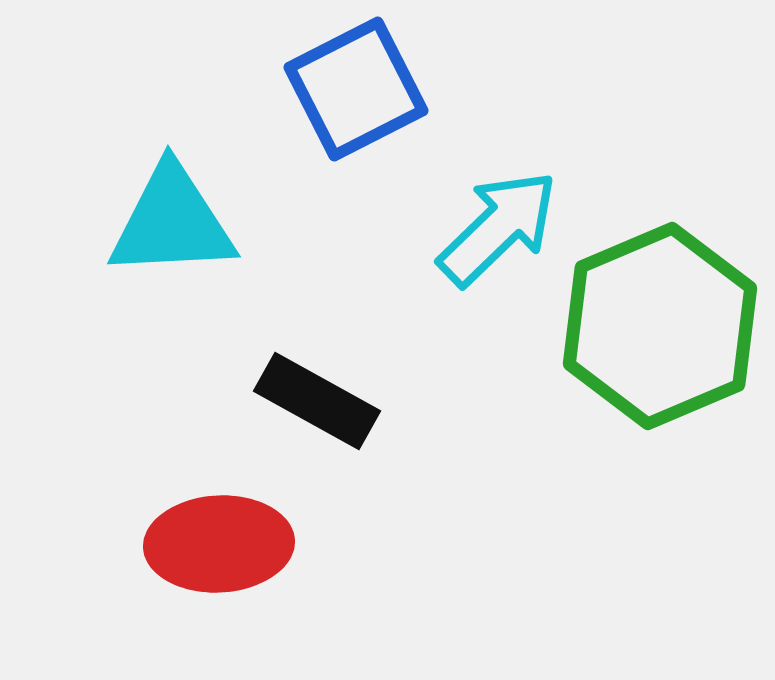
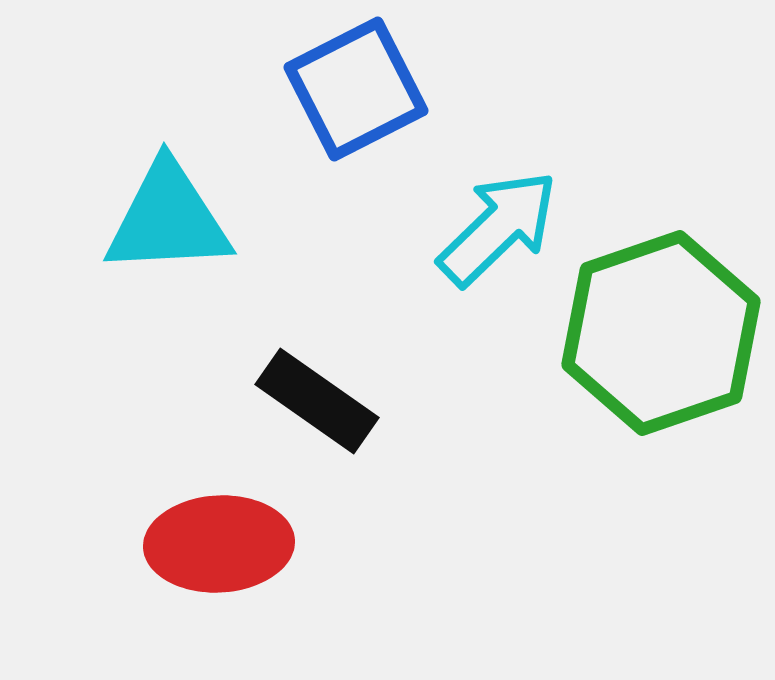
cyan triangle: moved 4 px left, 3 px up
green hexagon: moved 1 px right, 7 px down; rotated 4 degrees clockwise
black rectangle: rotated 6 degrees clockwise
